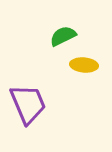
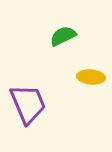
yellow ellipse: moved 7 px right, 12 px down
